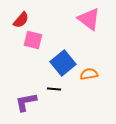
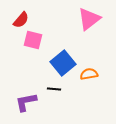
pink triangle: rotated 45 degrees clockwise
